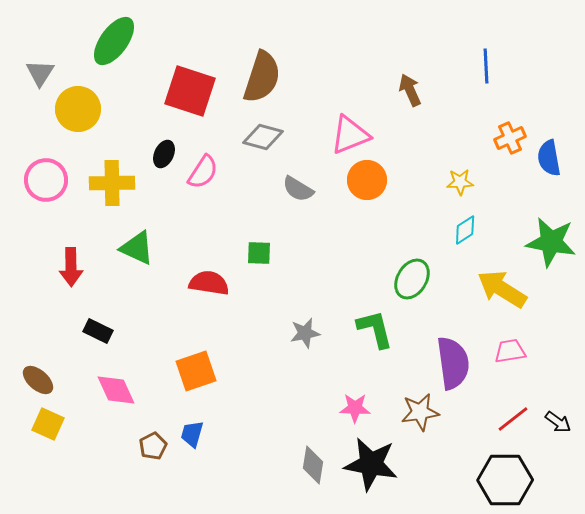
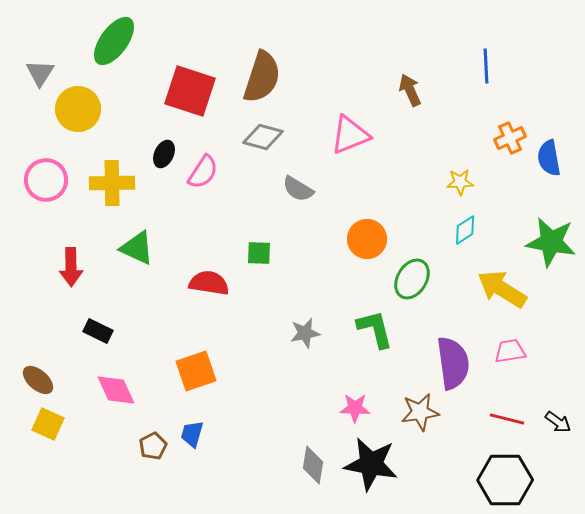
orange circle at (367, 180): moved 59 px down
red line at (513, 419): moved 6 px left; rotated 52 degrees clockwise
